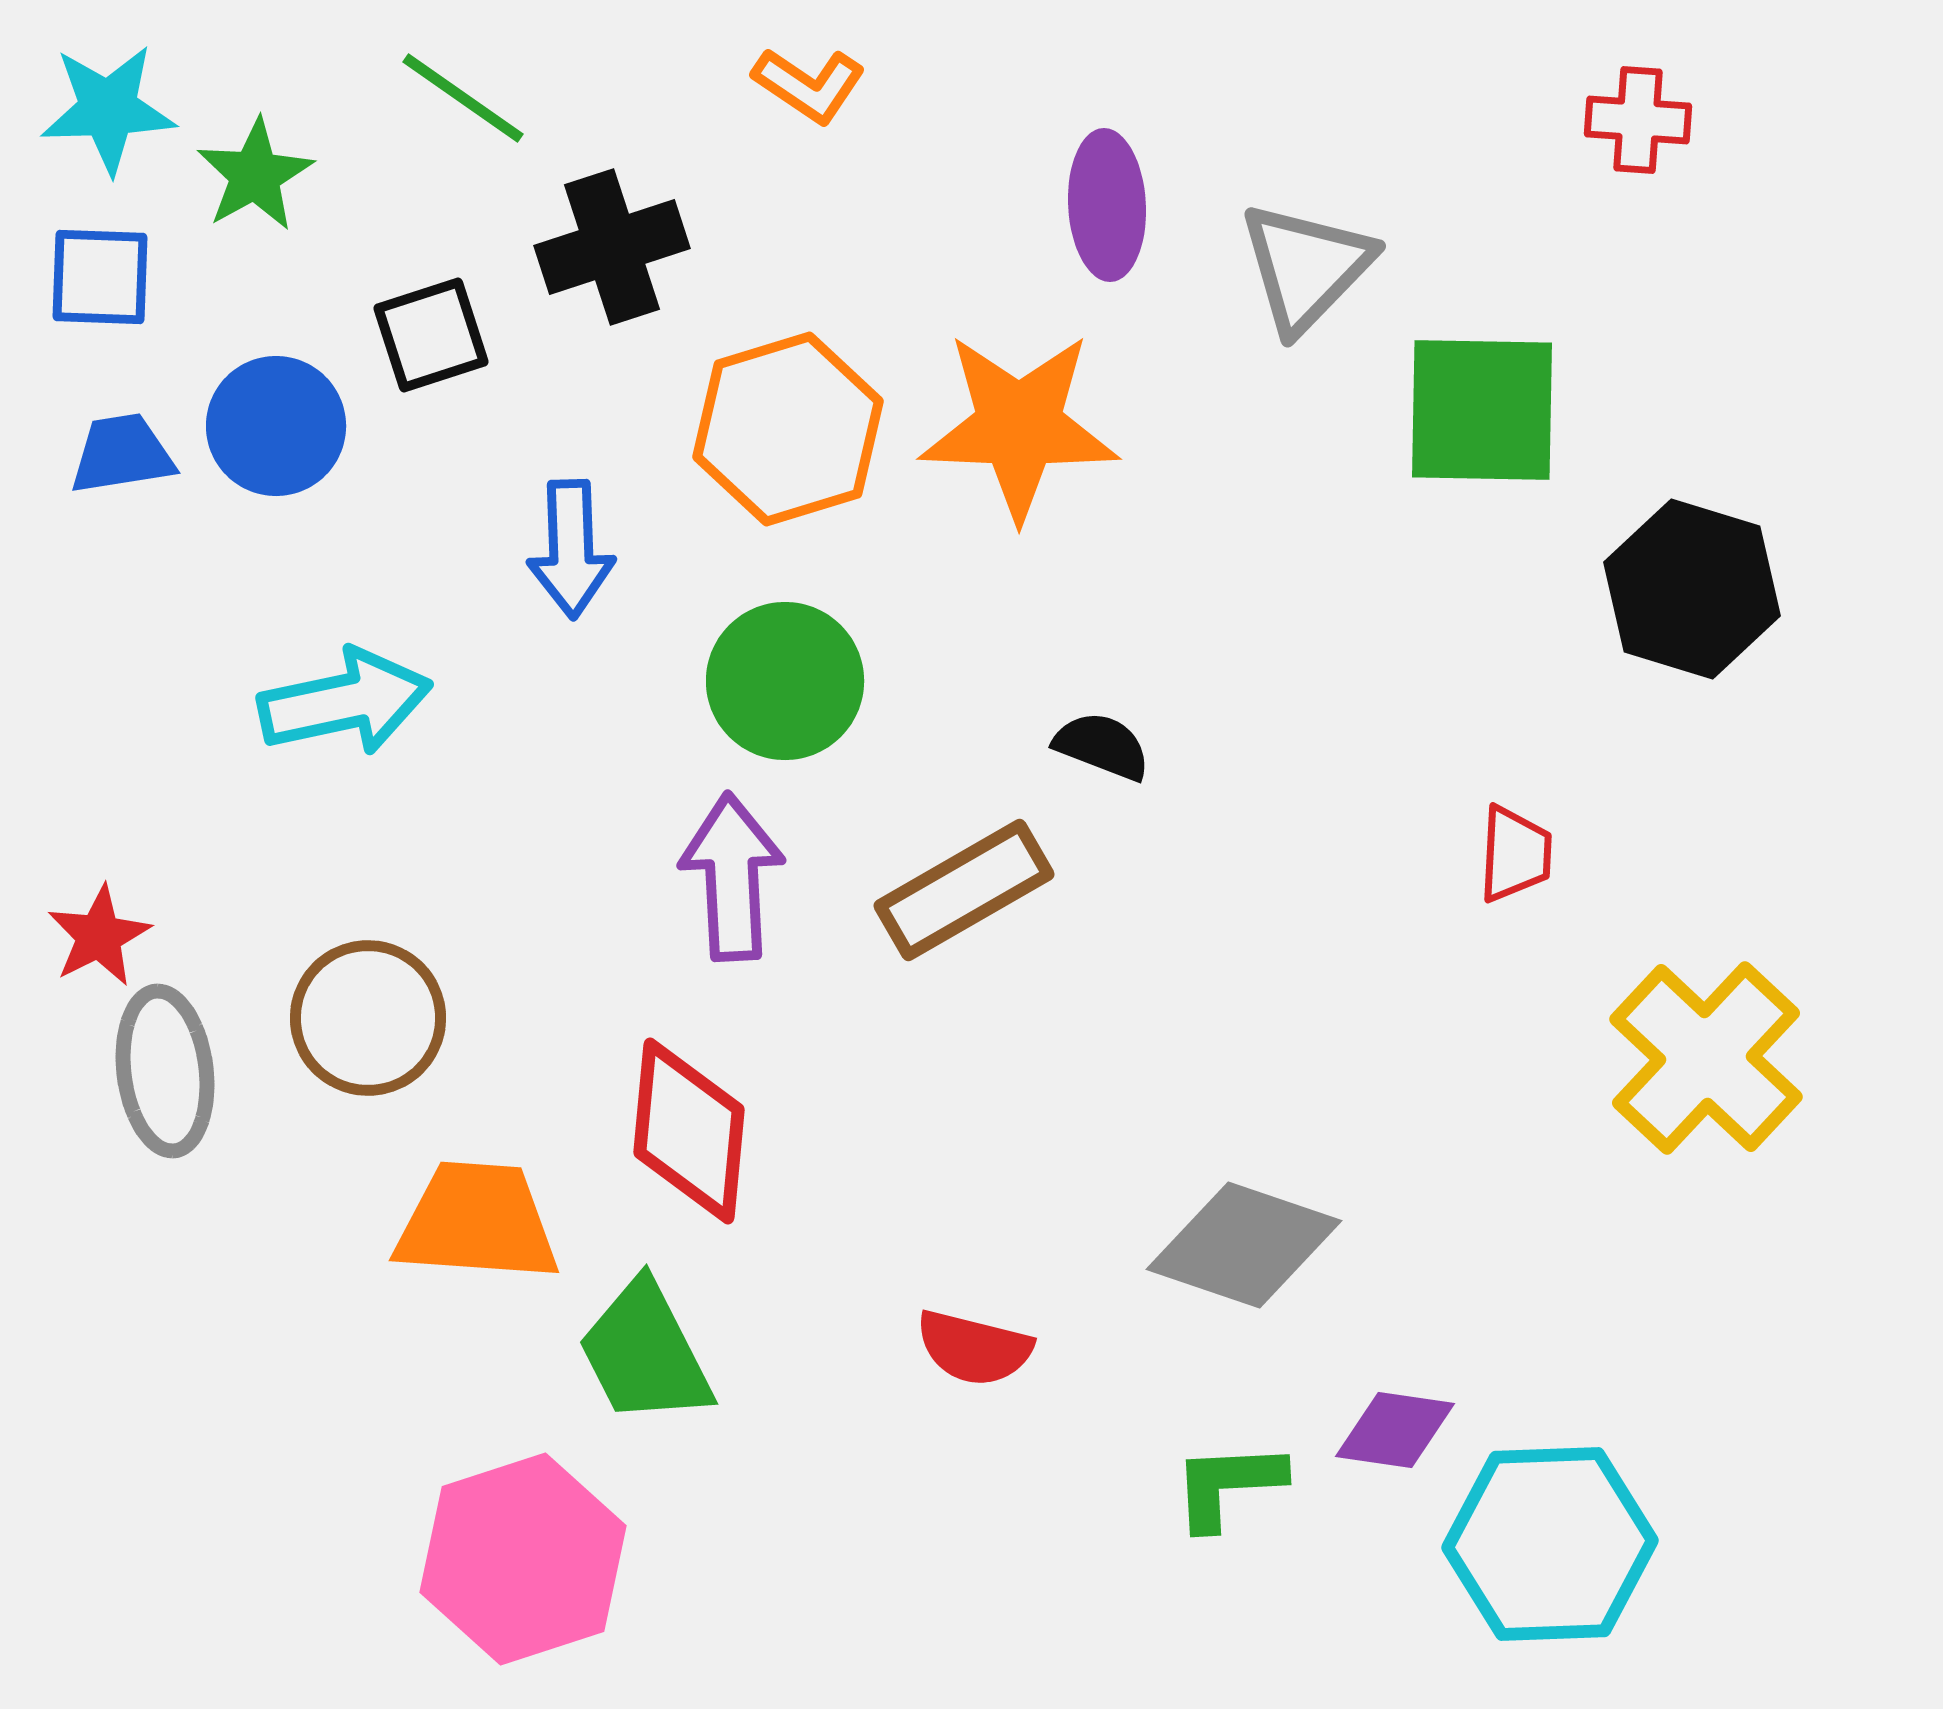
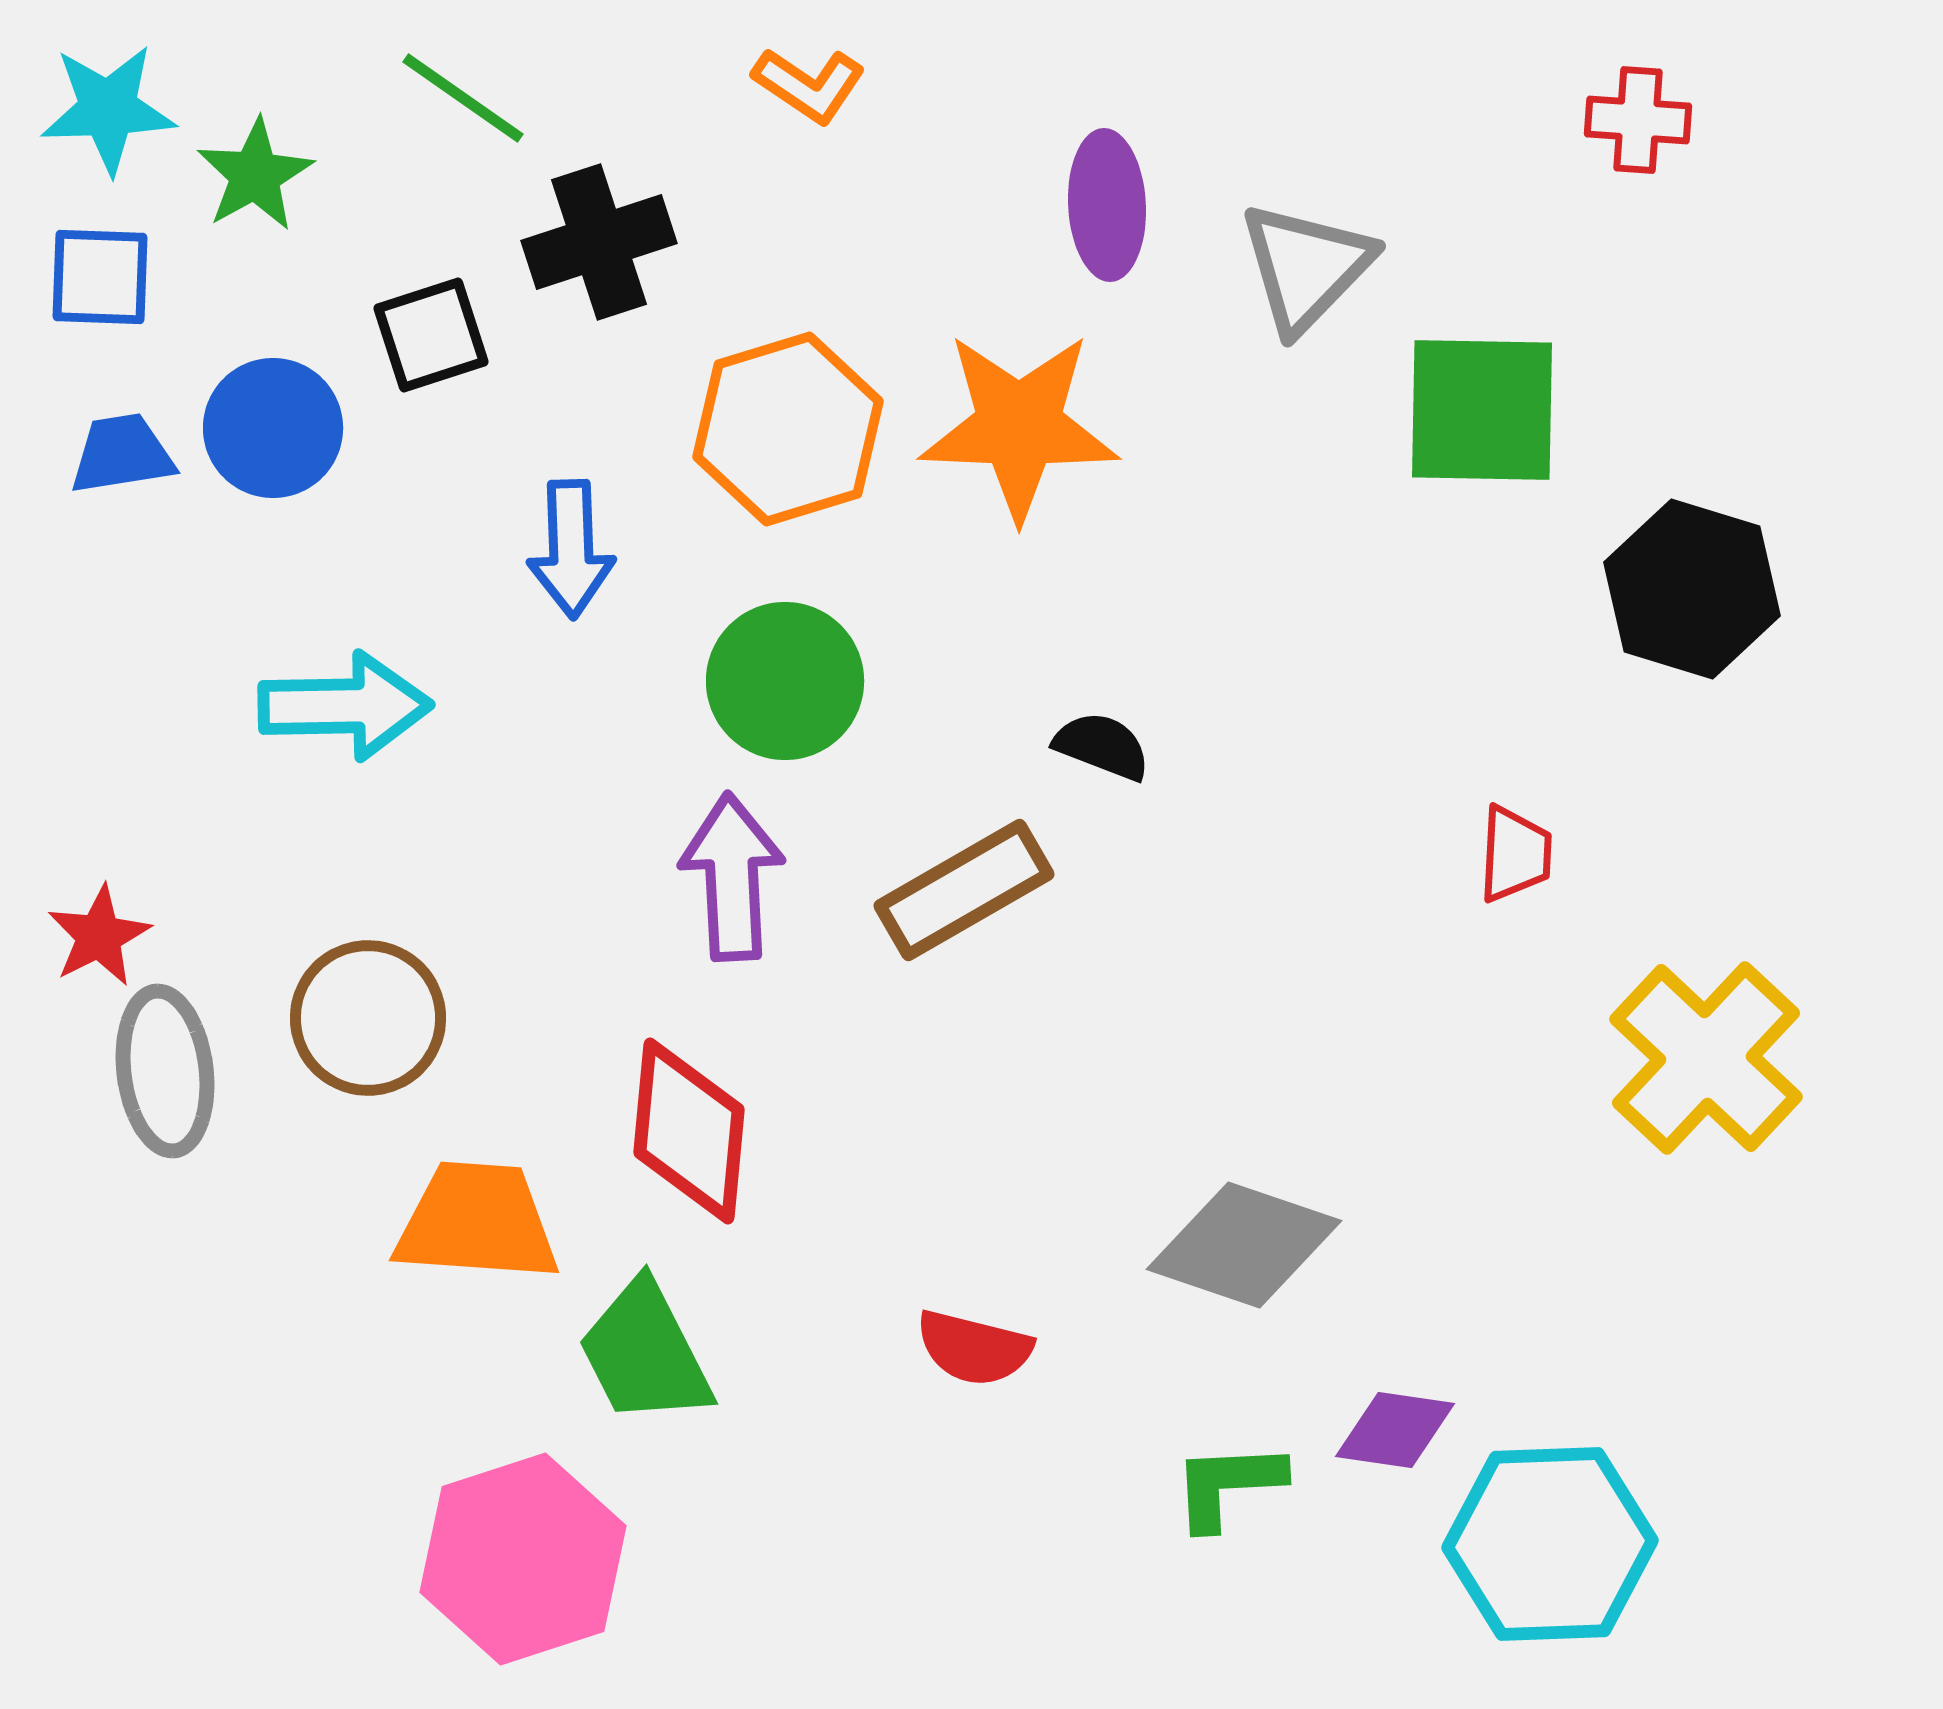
black cross: moved 13 px left, 5 px up
blue circle: moved 3 px left, 2 px down
cyan arrow: moved 4 px down; rotated 11 degrees clockwise
